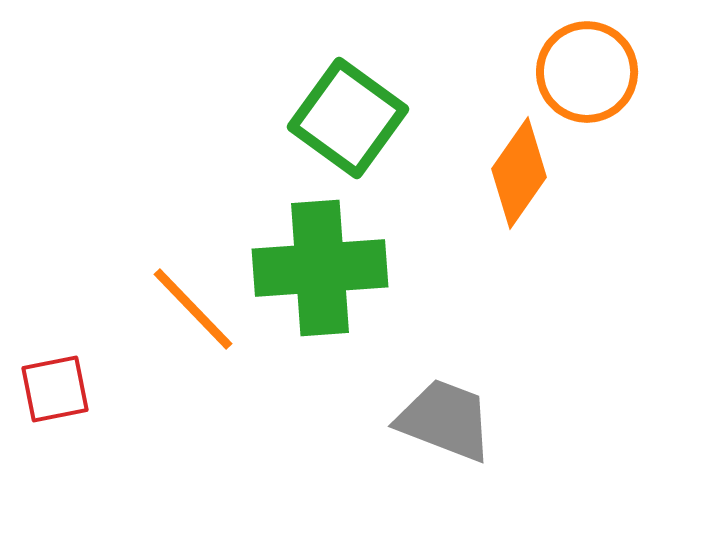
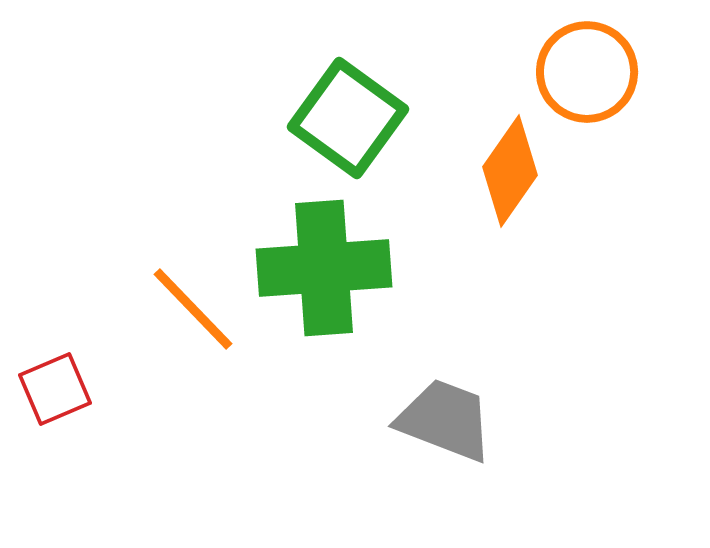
orange diamond: moved 9 px left, 2 px up
green cross: moved 4 px right
red square: rotated 12 degrees counterclockwise
